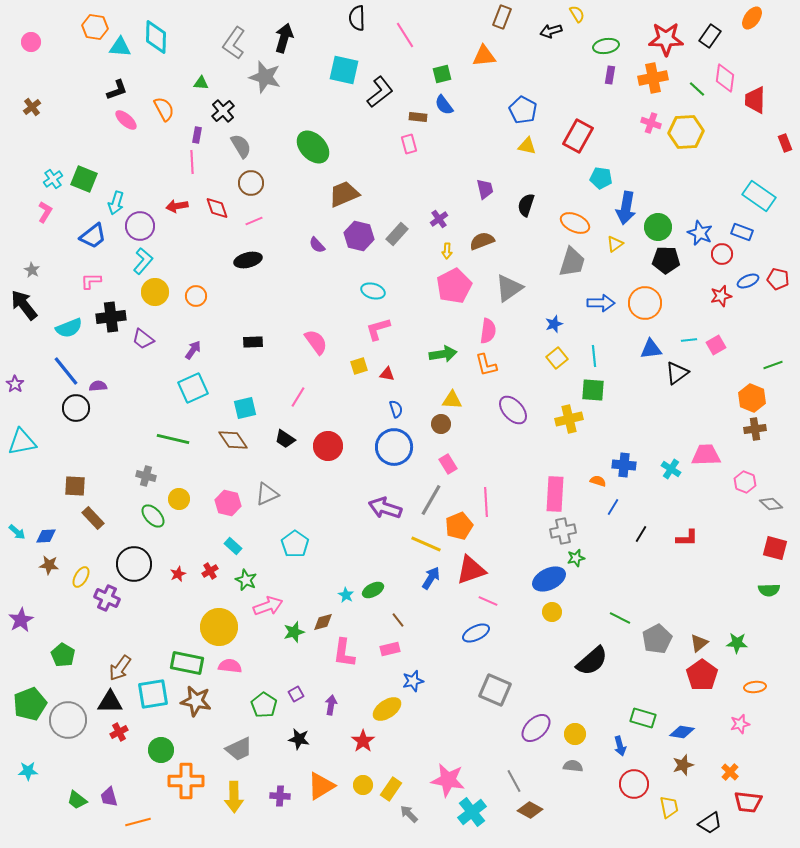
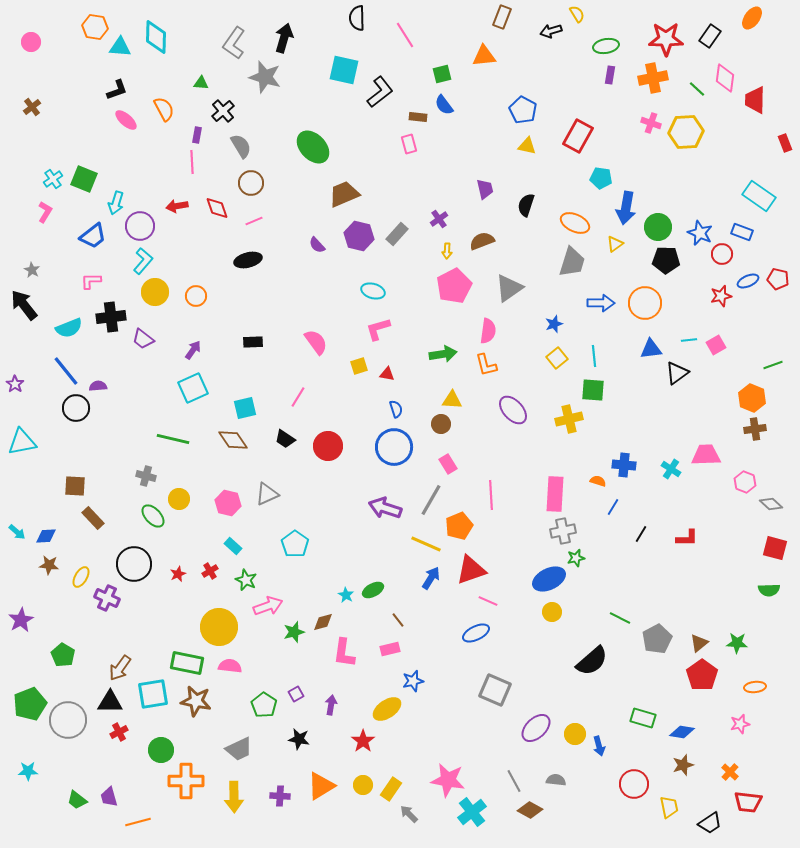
pink line at (486, 502): moved 5 px right, 7 px up
blue arrow at (620, 746): moved 21 px left
gray semicircle at (573, 766): moved 17 px left, 14 px down
